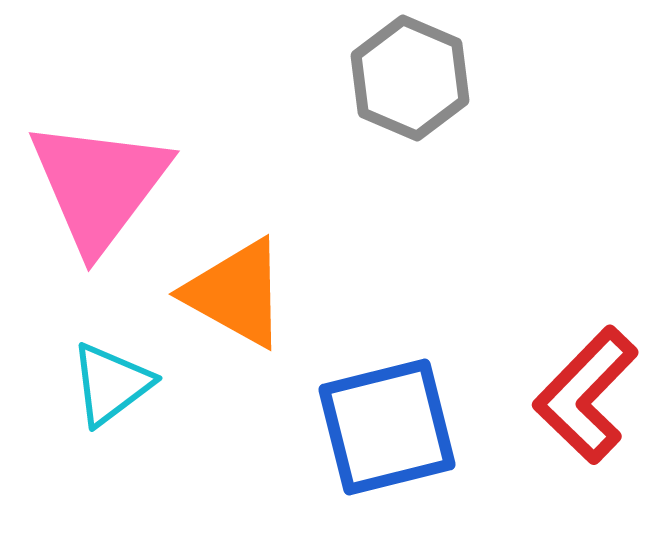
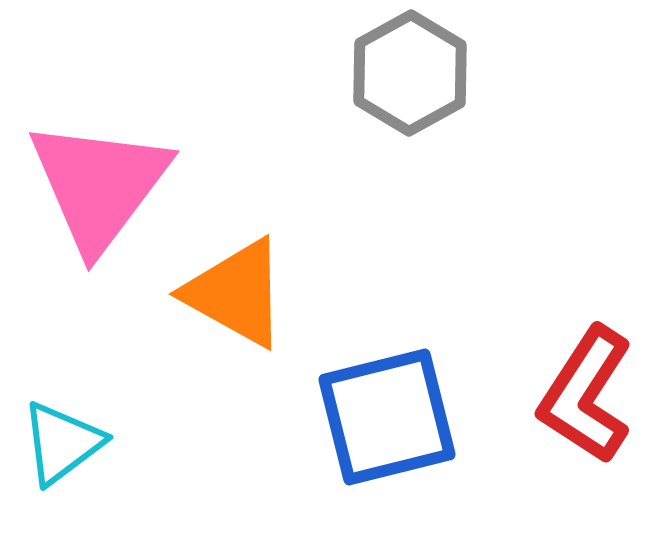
gray hexagon: moved 5 px up; rotated 8 degrees clockwise
cyan triangle: moved 49 px left, 59 px down
red L-shape: rotated 11 degrees counterclockwise
blue square: moved 10 px up
